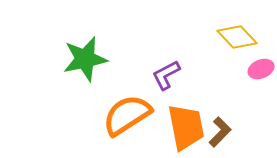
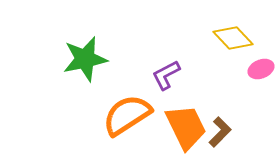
yellow diamond: moved 4 px left, 1 px down
orange trapezoid: rotated 15 degrees counterclockwise
